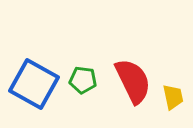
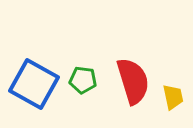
red semicircle: rotated 9 degrees clockwise
